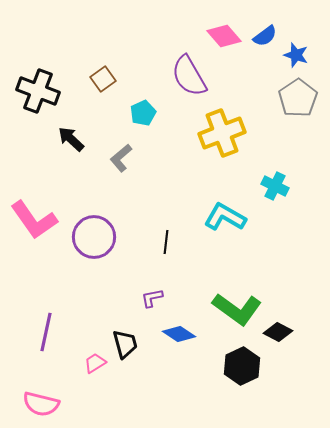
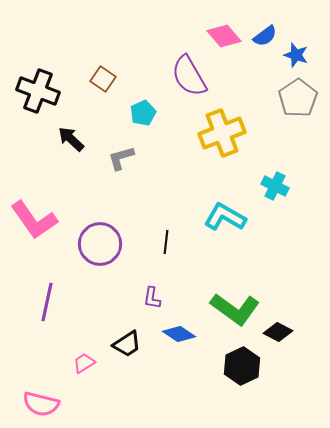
brown square: rotated 20 degrees counterclockwise
gray L-shape: rotated 24 degrees clockwise
purple circle: moved 6 px right, 7 px down
purple L-shape: rotated 70 degrees counterclockwise
green L-shape: moved 2 px left
purple line: moved 1 px right, 30 px up
black trapezoid: moved 2 px right; rotated 72 degrees clockwise
pink trapezoid: moved 11 px left
